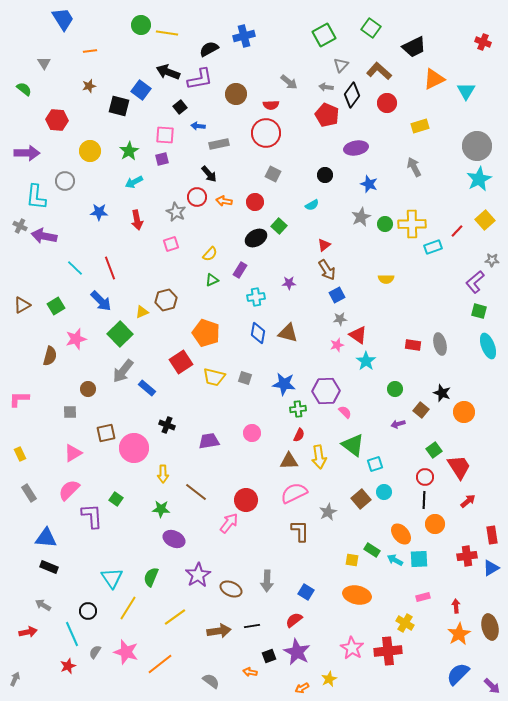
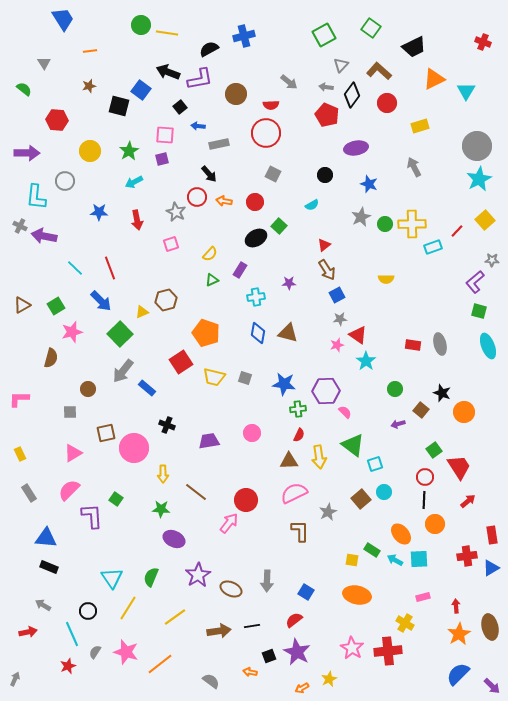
pink star at (76, 339): moved 4 px left, 7 px up
brown semicircle at (50, 356): moved 1 px right, 2 px down
